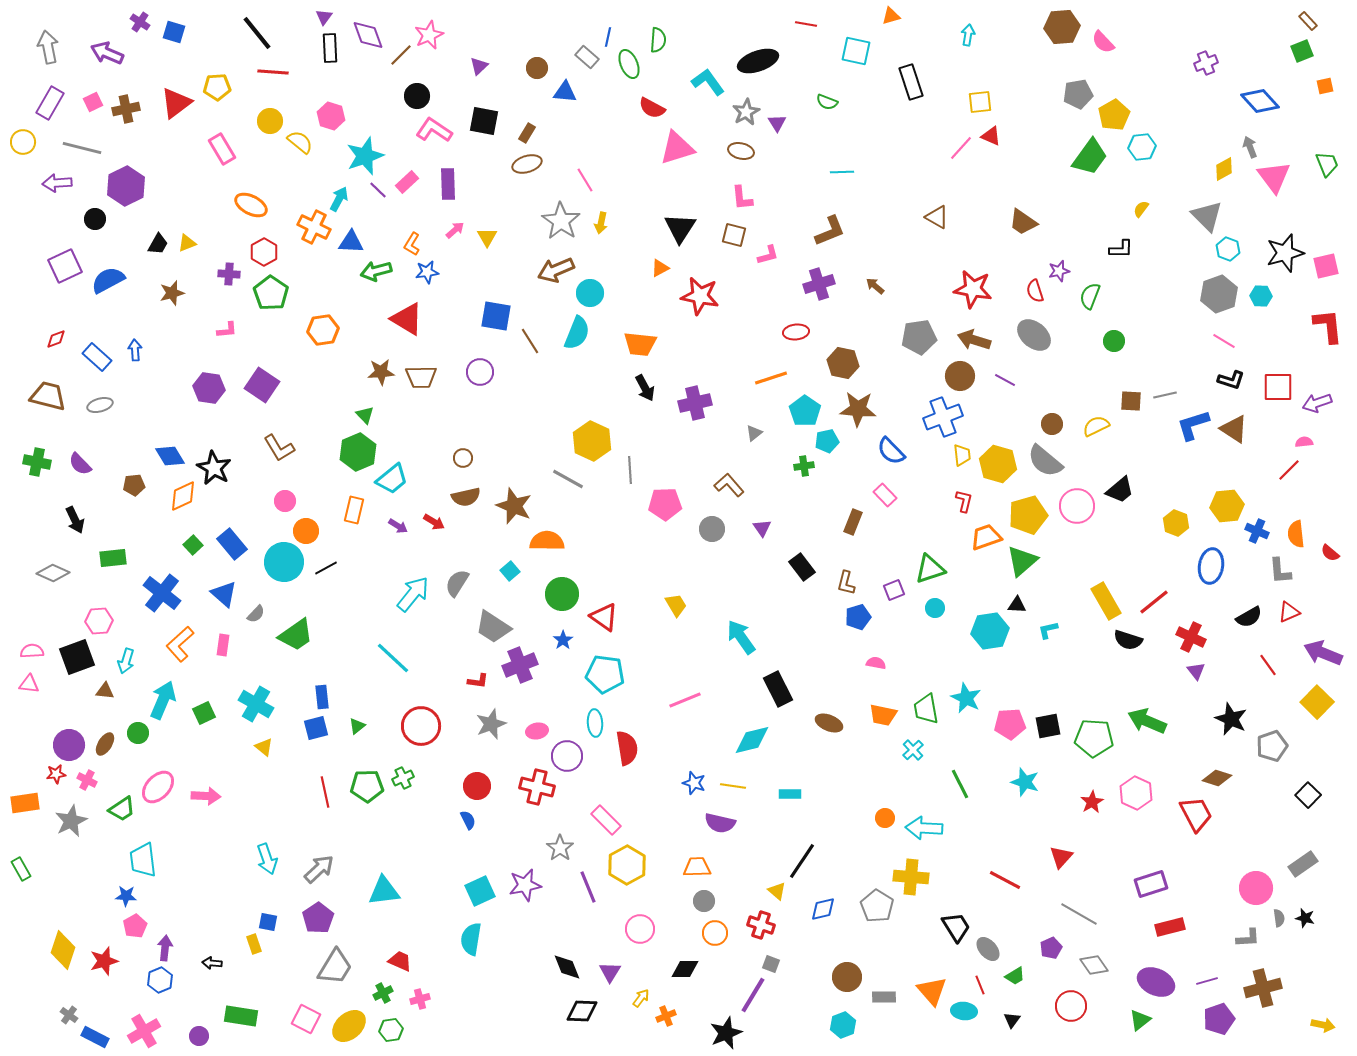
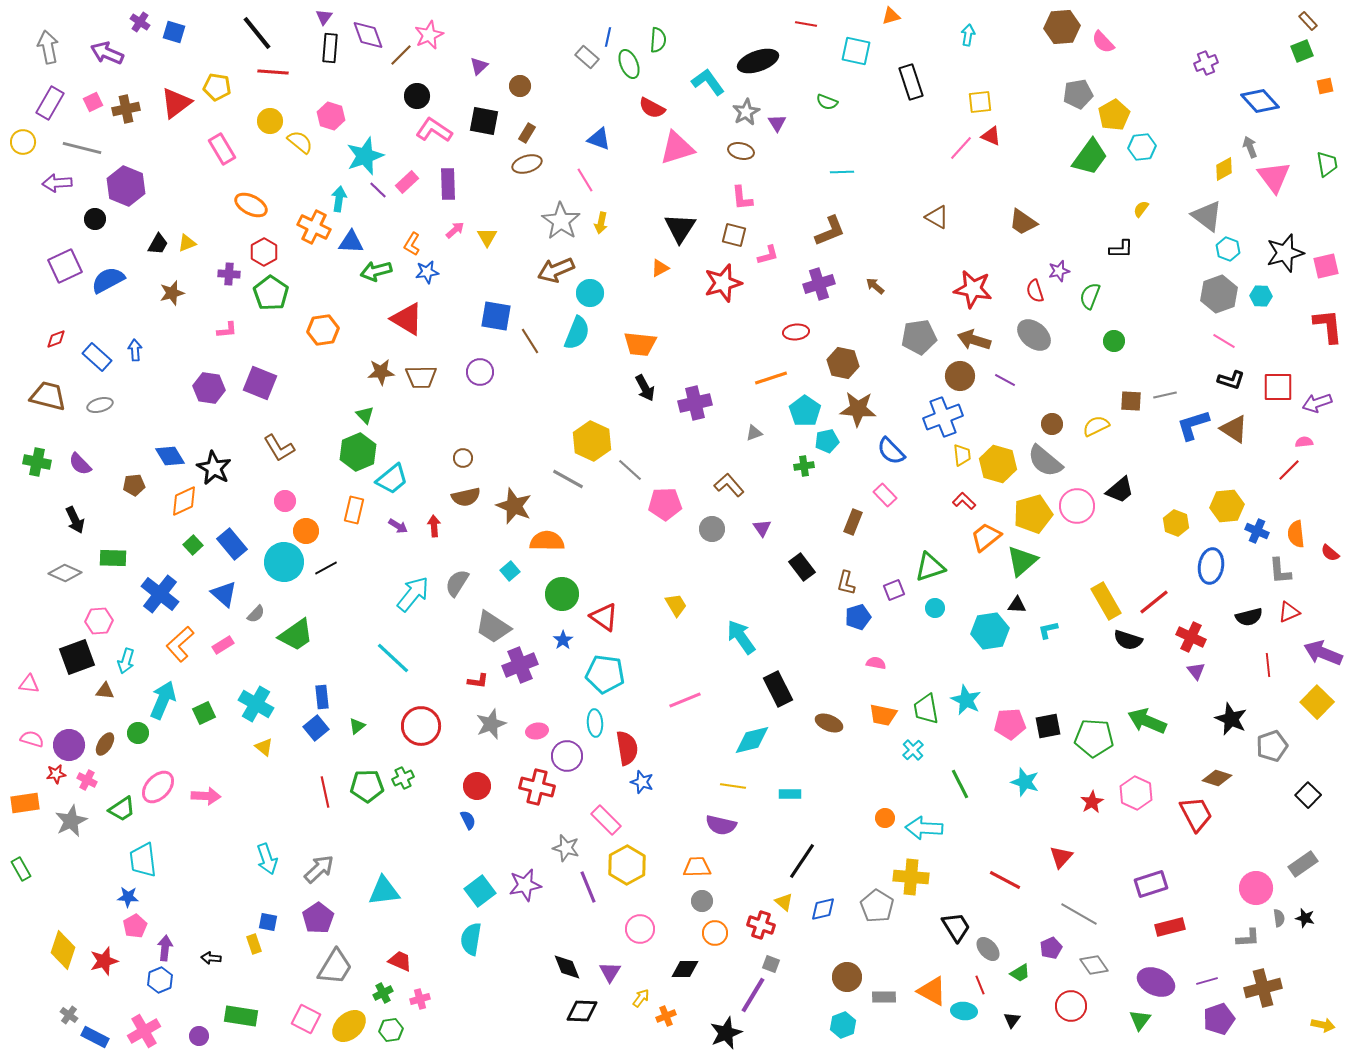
black rectangle at (330, 48): rotated 8 degrees clockwise
brown circle at (537, 68): moved 17 px left, 18 px down
yellow pentagon at (217, 87): rotated 12 degrees clockwise
blue triangle at (565, 92): moved 34 px right, 47 px down; rotated 15 degrees clockwise
green trapezoid at (1327, 164): rotated 12 degrees clockwise
purple hexagon at (126, 186): rotated 12 degrees counterclockwise
cyan arrow at (339, 199): rotated 20 degrees counterclockwise
gray triangle at (1207, 216): rotated 8 degrees counterclockwise
red star at (700, 296): moved 23 px right, 13 px up; rotated 27 degrees counterclockwise
purple square at (262, 385): moved 2 px left, 2 px up; rotated 12 degrees counterclockwise
gray triangle at (754, 433): rotated 18 degrees clockwise
gray line at (630, 470): rotated 44 degrees counterclockwise
orange diamond at (183, 496): moved 1 px right, 5 px down
red L-shape at (964, 501): rotated 60 degrees counterclockwise
yellow pentagon at (1028, 515): moved 5 px right, 1 px up
red arrow at (434, 522): moved 4 px down; rotated 125 degrees counterclockwise
orange trapezoid at (986, 537): rotated 20 degrees counterclockwise
green rectangle at (113, 558): rotated 8 degrees clockwise
green triangle at (930, 569): moved 2 px up
gray diamond at (53, 573): moved 12 px right
blue cross at (162, 593): moved 2 px left, 1 px down
black semicircle at (1249, 617): rotated 16 degrees clockwise
pink rectangle at (223, 645): rotated 50 degrees clockwise
pink semicircle at (32, 651): moved 88 px down; rotated 20 degrees clockwise
red line at (1268, 665): rotated 30 degrees clockwise
cyan star at (966, 698): moved 2 px down
blue square at (316, 728): rotated 25 degrees counterclockwise
blue star at (694, 783): moved 52 px left, 1 px up
purple semicircle at (720, 823): moved 1 px right, 2 px down
gray star at (560, 848): moved 6 px right; rotated 20 degrees counterclockwise
cyan square at (480, 891): rotated 12 degrees counterclockwise
yellow triangle at (777, 891): moved 7 px right, 11 px down
blue star at (126, 896): moved 2 px right, 1 px down
gray circle at (704, 901): moved 2 px left
black arrow at (212, 963): moved 1 px left, 5 px up
green trapezoid at (1015, 976): moved 5 px right, 3 px up
orange triangle at (932, 991): rotated 20 degrees counterclockwise
green triangle at (1140, 1020): rotated 15 degrees counterclockwise
